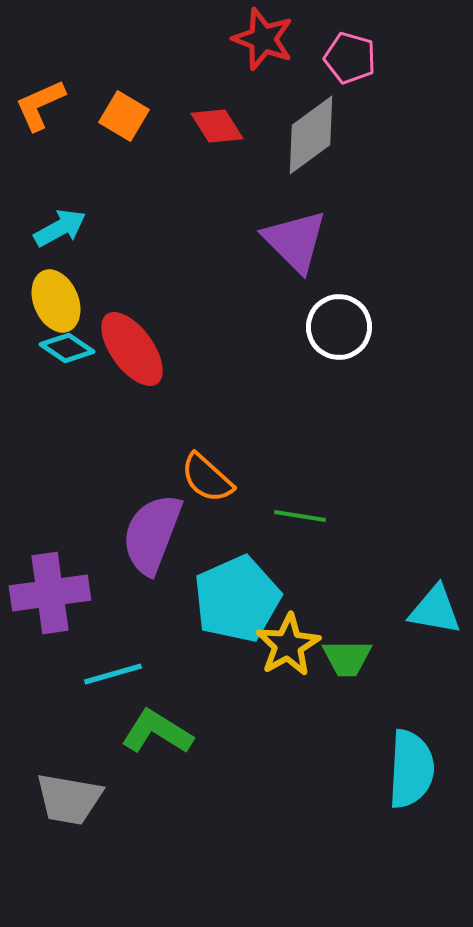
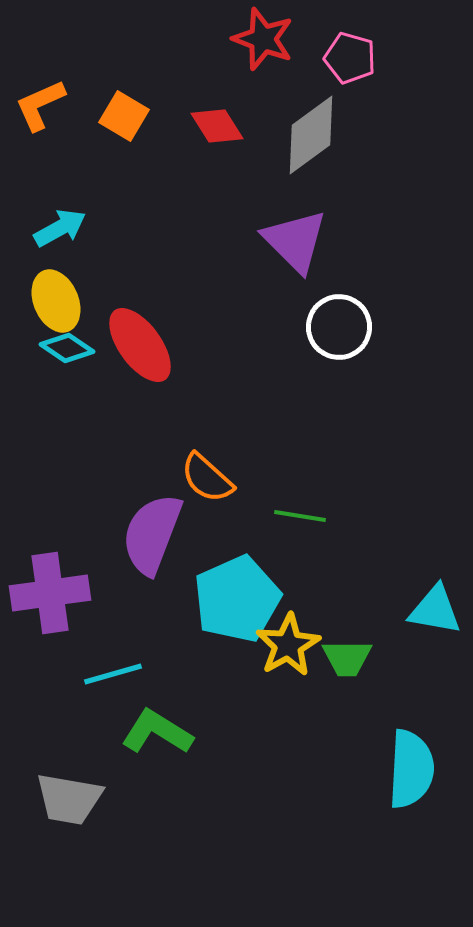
red ellipse: moved 8 px right, 4 px up
